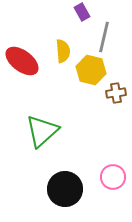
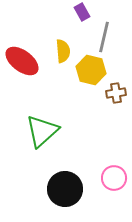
pink circle: moved 1 px right, 1 px down
